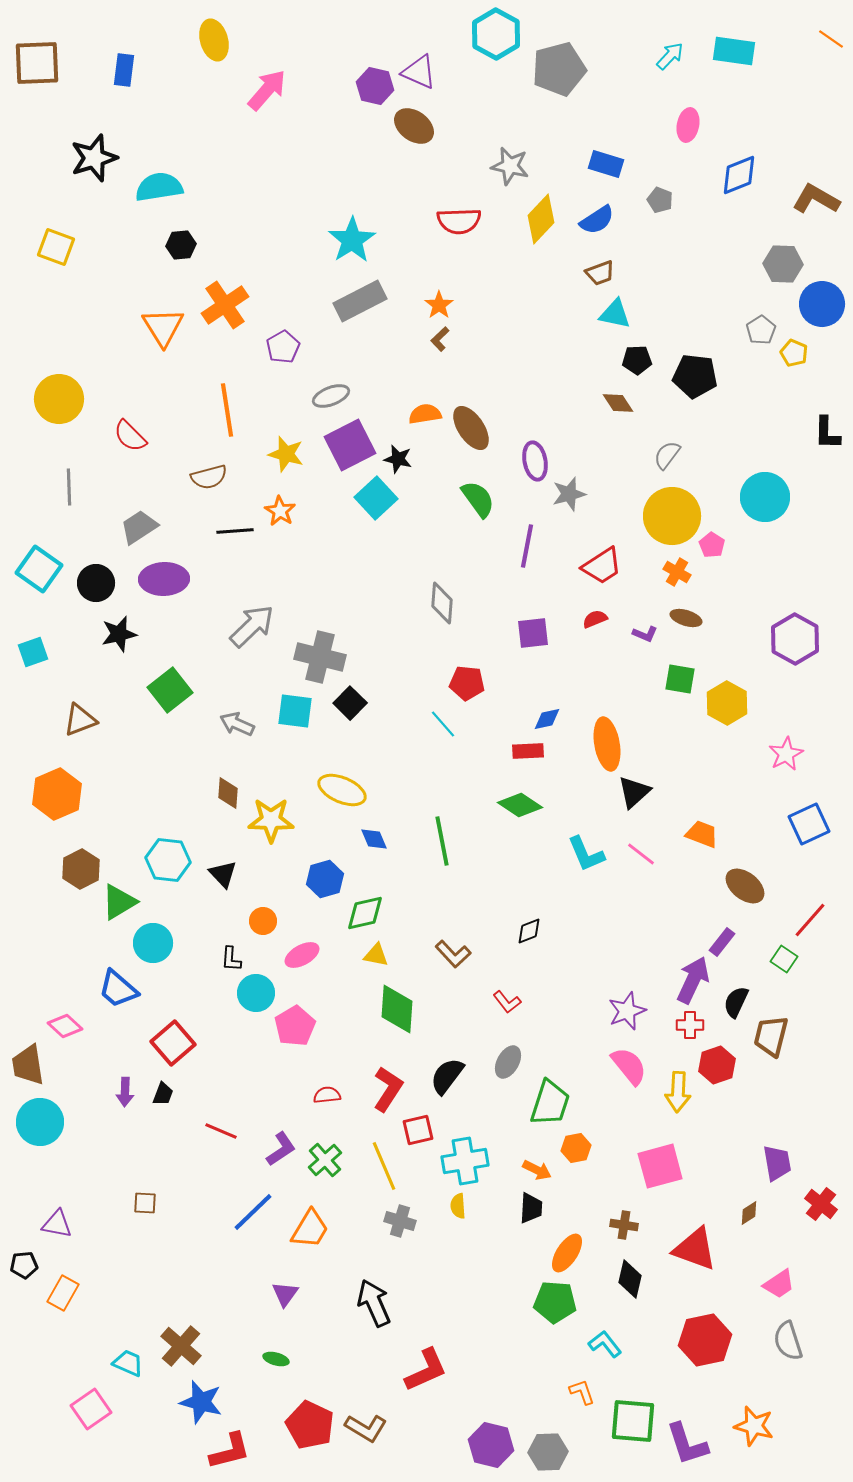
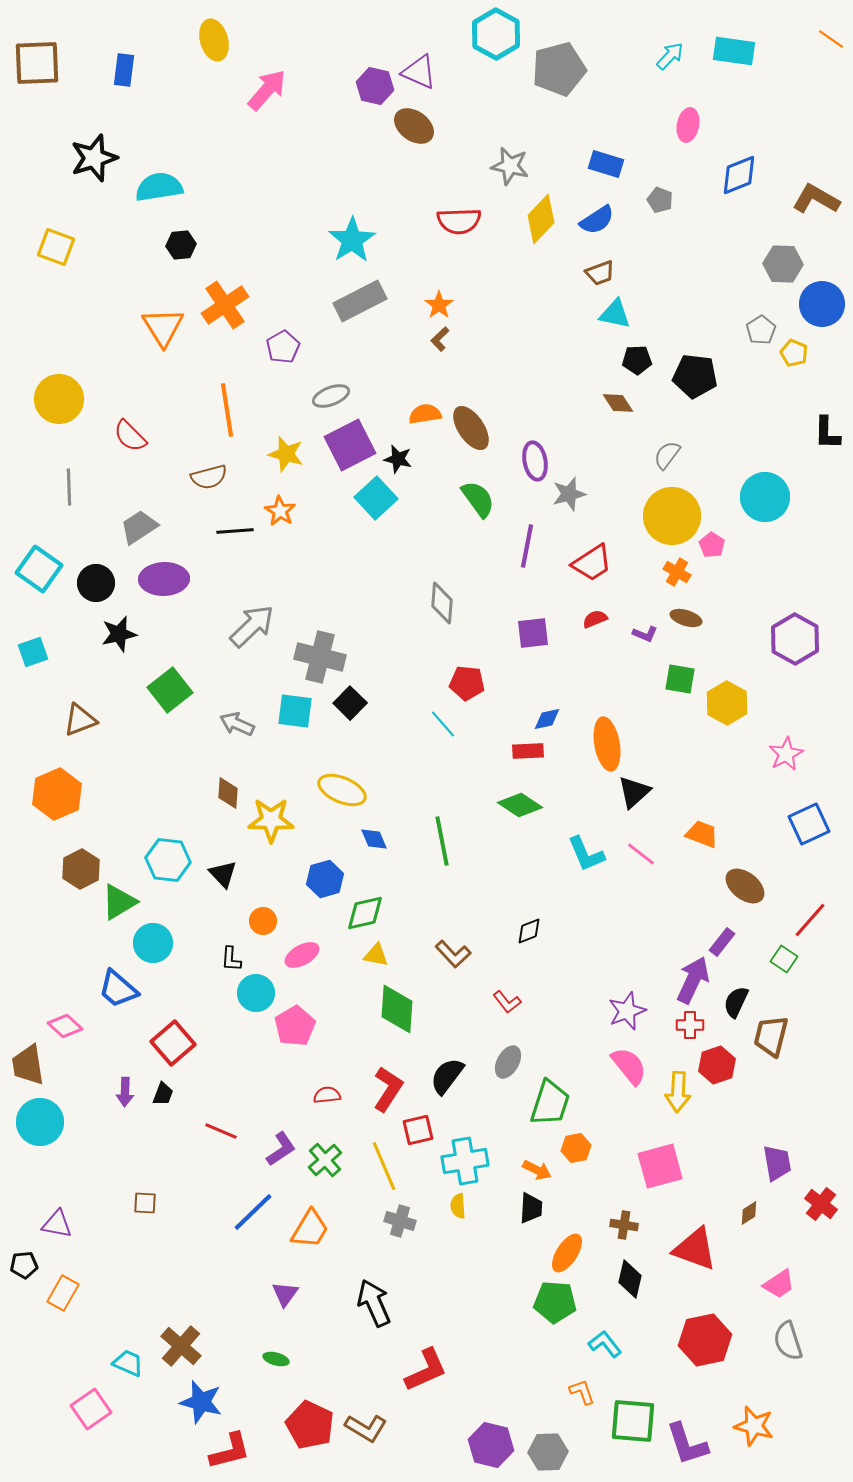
red trapezoid at (602, 566): moved 10 px left, 3 px up
